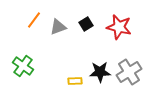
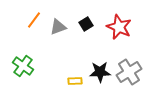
red star: rotated 10 degrees clockwise
